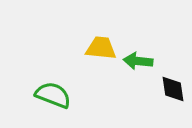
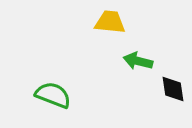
yellow trapezoid: moved 9 px right, 26 px up
green arrow: rotated 8 degrees clockwise
